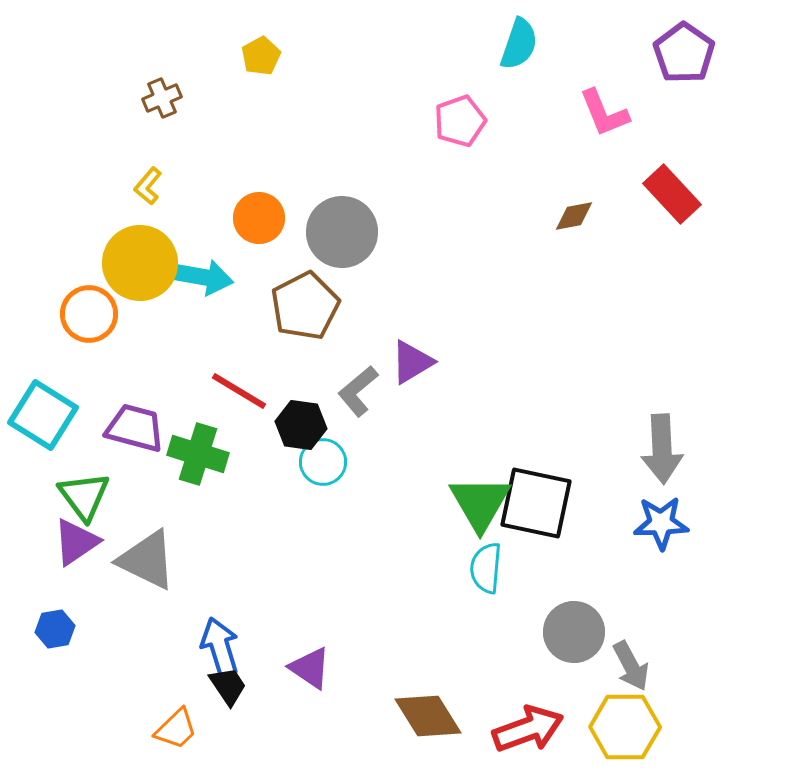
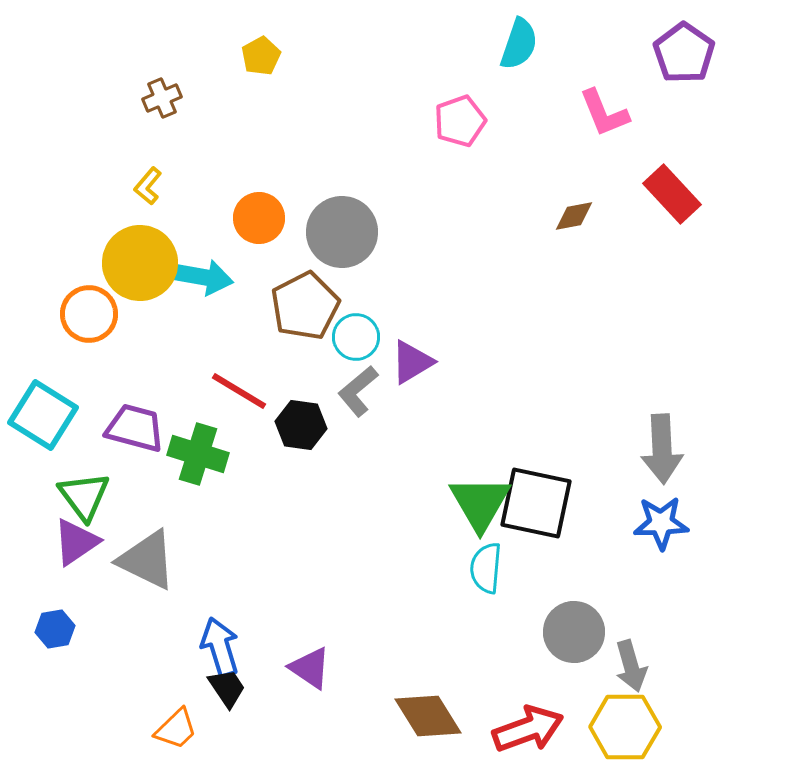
cyan circle at (323, 462): moved 33 px right, 125 px up
gray arrow at (631, 666): rotated 12 degrees clockwise
black trapezoid at (228, 686): moved 1 px left, 2 px down
